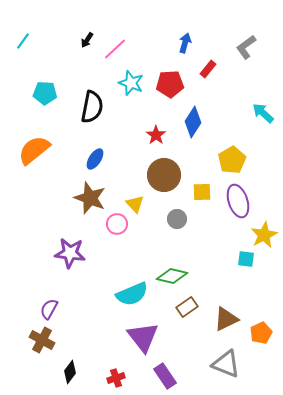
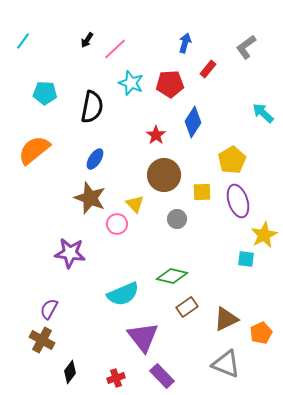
cyan semicircle: moved 9 px left
purple rectangle: moved 3 px left; rotated 10 degrees counterclockwise
